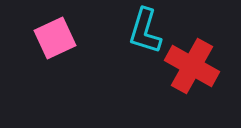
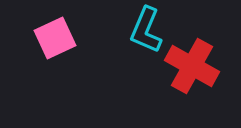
cyan L-shape: moved 1 px right, 1 px up; rotated 6 degrees clockwise
